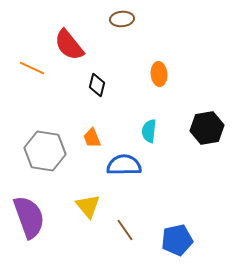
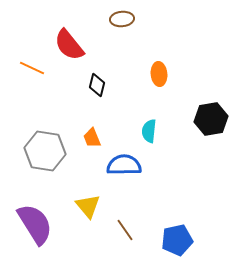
black hexagon: moved 4 px right, 9 px up
purple semicircle: moved 6 px right, 7 px down; rotated 12 degrees counterclockwise
